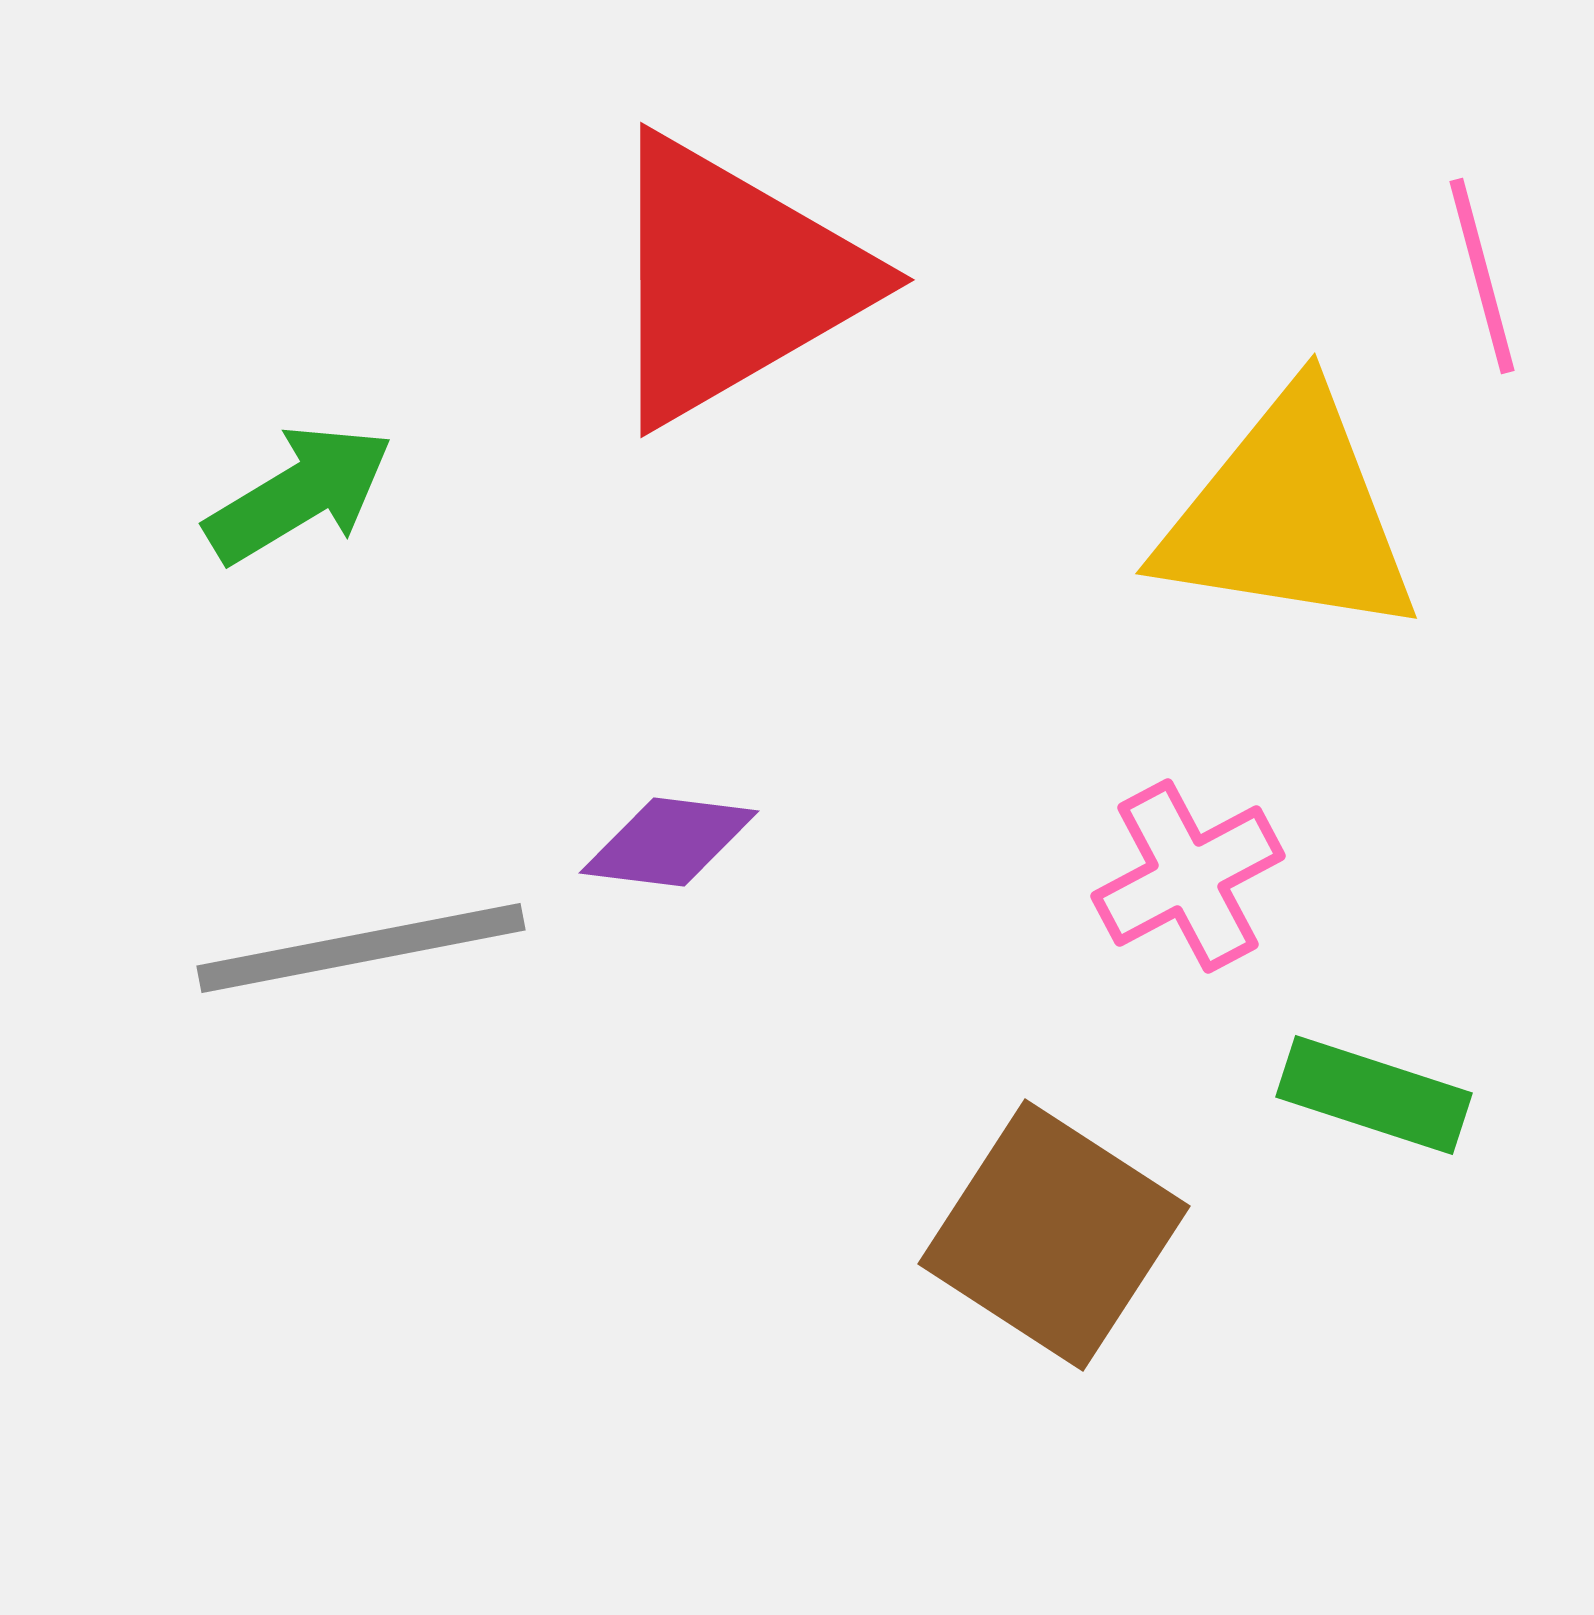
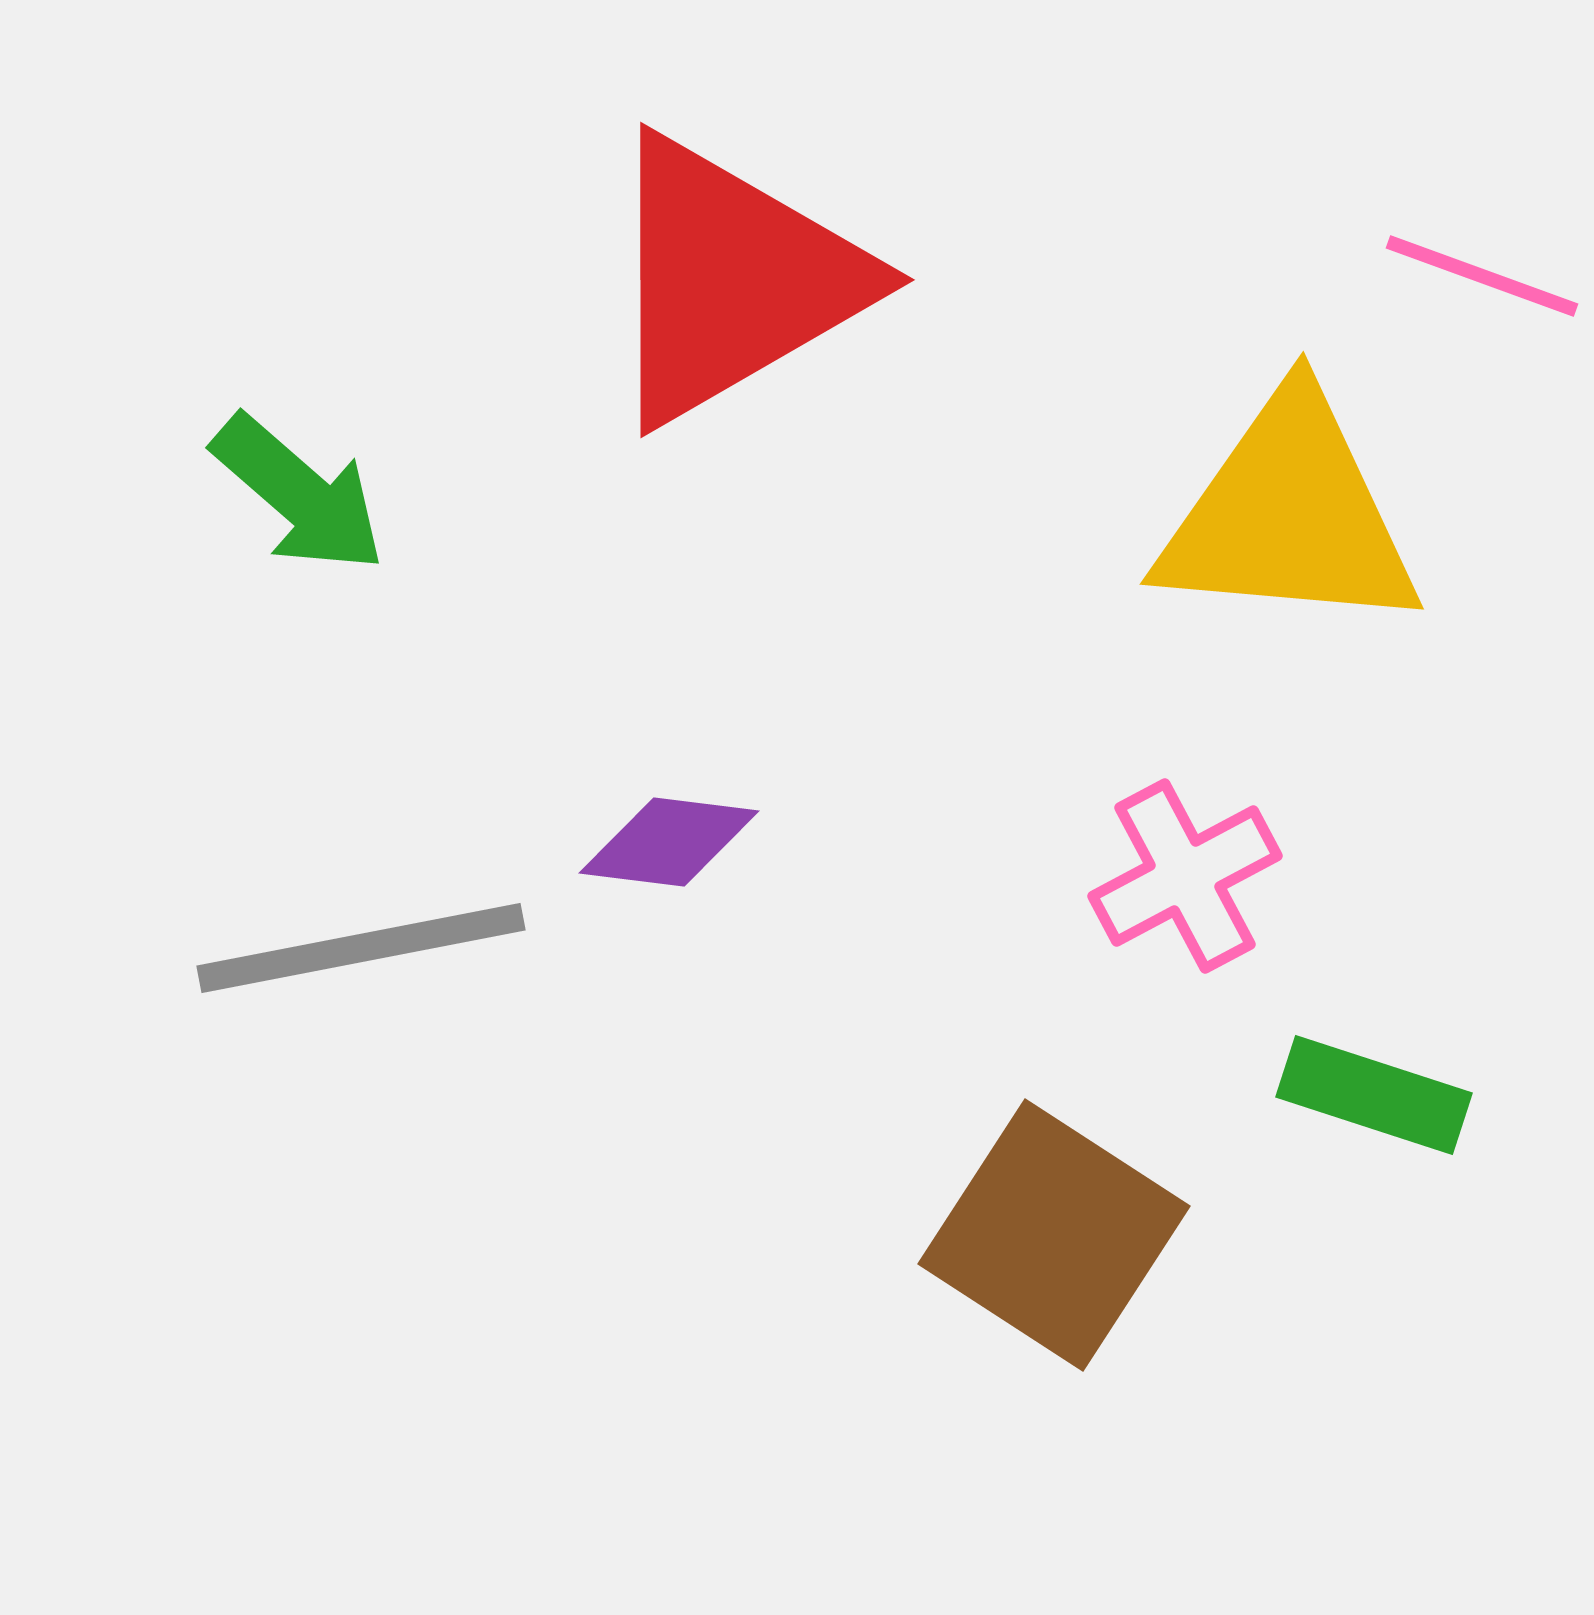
pink line: rotated 55 degrees counterclockwise
green arrow: rotated 72 degrees clockwise
yellow triangle: rotated 4 degrees counterclockwise
pink cross: moved 3 px left
